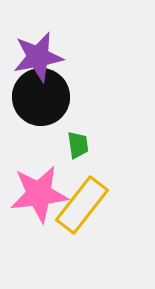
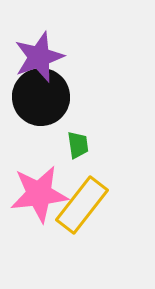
purple star: moved 1 px right; rotated 9 degrees counterclockwise
